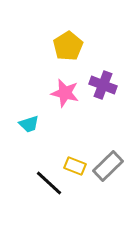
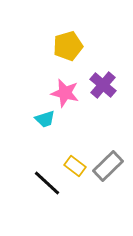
yellow pentagon: rotated 16 degrees clockwise
purple cross: rotated 20 degrees clockwise
cyan trapezoid: moved 16 px right, 5 px up
yellow rectangle: rotated 15 degrees clockwise
black line: moved 2 px left
